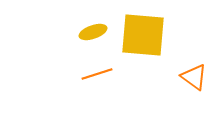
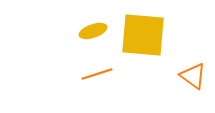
yellow ellipse: moved 1 px up
orange triangle: moved 1 px left, 1 px up
